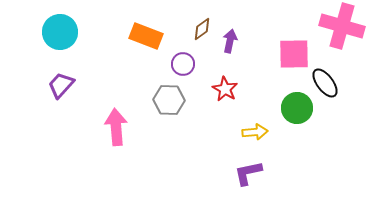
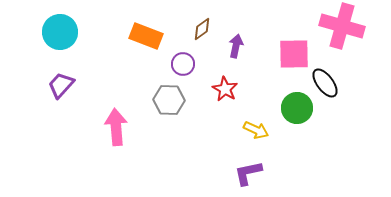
purple arrow: moved 6 px right, 5 px down
yellow arrow: moved 1 px right, 2 px up; rotated 30 degrees clockwise
